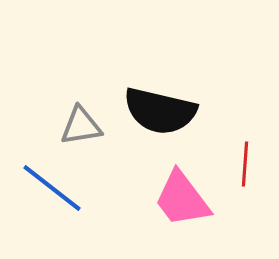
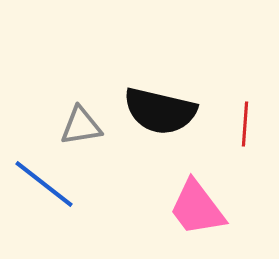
red line: moved 40 px up
blue line: moved 8 px left, 4 px up
pink trapezoid: moved 15 px right, 9 px down
